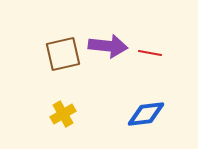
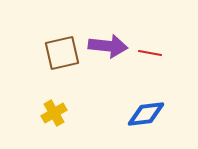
brown square: moved 1 px left, 1 px up
yellow cross: moved 9 px left, 1 px up
